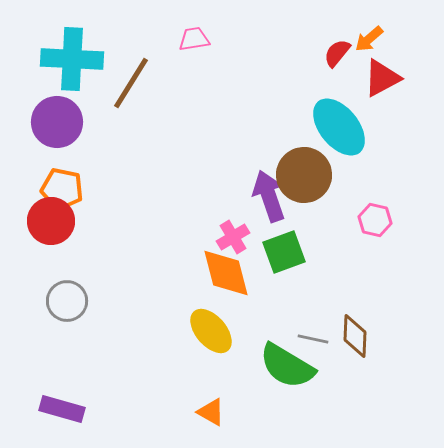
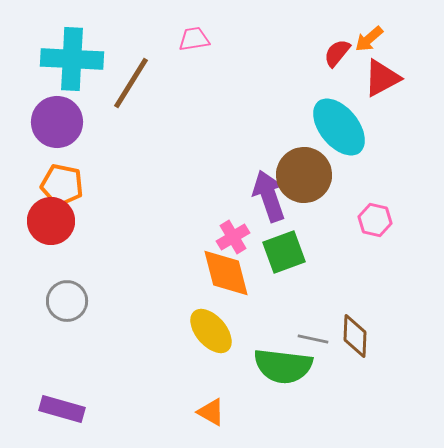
orange pentagon: moved 4 px up
green semicircle: moved 4 px left; rotated 24 degrees counterclockwise
